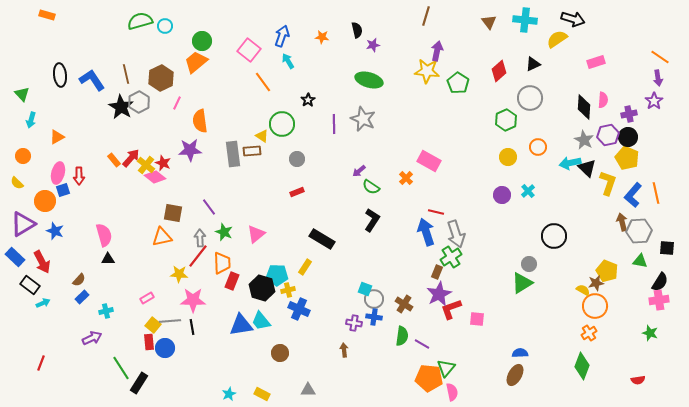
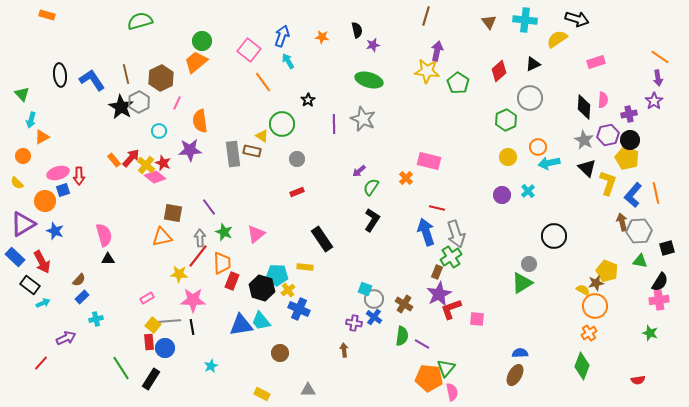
black arrow at (573, 19): moved 4 px right
cyan circle at (165, 26): moved 6 px left, 105 px down
orange triangle at (57, 137): moved 15 px left
black circle at (628, 137): moved 2 px right, 3 px down
brown rectangle at (252, 151): rotated 18 degrees clockwise
pink rectangle at (429, 161): rotated 15 degrees counterclockwise
cyan arrow at (570, 163): moved 21 px left
pink ellipse at (58, 173): rotated 60 degrees clockwise
green semicircle at (371, 187): rotated 90 degrees clockwise
red line at (436, 212): moved 1 px right, 4 px up
black rectangle at (322, 239): rotated 25 degrees clockwise
black square at (667, 248): rotated 21 degrees counterclockwise
yellow rectangle at (305, 267): rotated 63 degrees clockwise
yellow cross at (288, 290): rotated 24 degrees counterclockwise
cyan cross at (106, 311): moved 10 px left, 8 px down
blue cross at (374, 317): rotated 28 degrees clockwise
purple arrow at (92, 338): moved 26 px left
red line at (41, 363): rotated 21 degrees clockwise
black rectangle at (139, 383): moved 12 px right, 4 px up
cyan star at (229, 394): moved 18 px left, 28 px up
